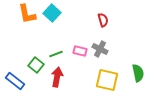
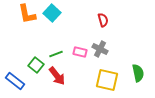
pink rectangle: moved 1 px down
red arrow: moved 1 px up; rotated 132 degrees clockwise
